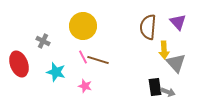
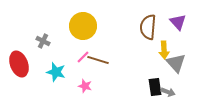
pink line: rotated 72 degrees clockwise
